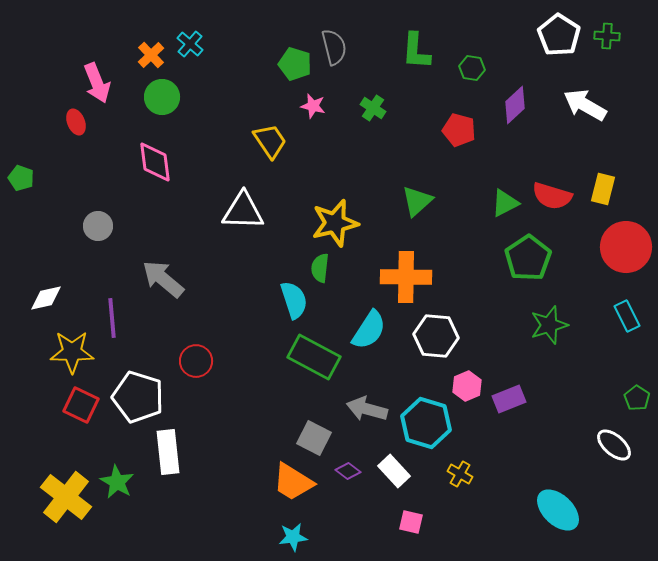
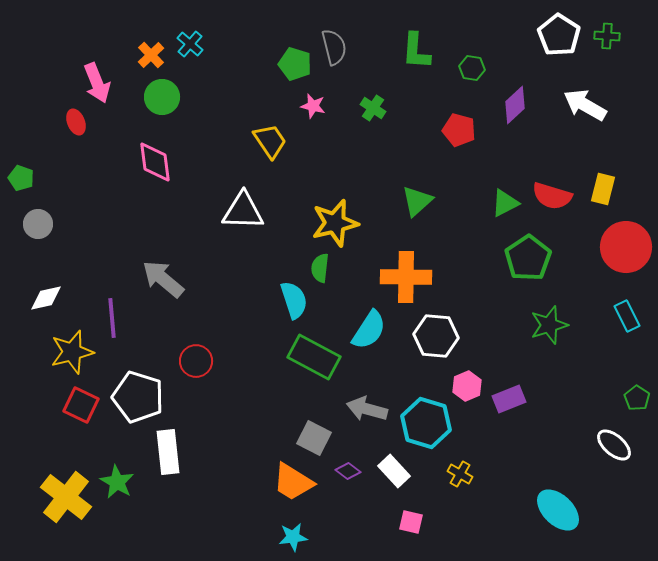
gray circle at (98, 226): moved 60 px left, 2 px up
yellow star at (72, 352): rotated 15 degrees counterclockwise
